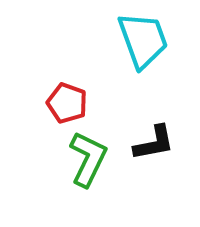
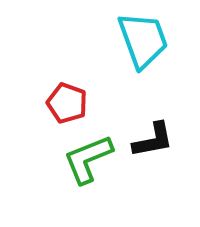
black L-shape: moved 1 px left, 3 px up
green L-shape: rotated 138 degrees counterclockwise
